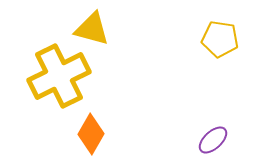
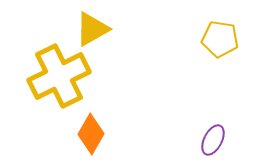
yellow triangle: rotated 45 degrees counterclockwise
purple ellipse: rotated 20 degrees counterclockwise
